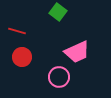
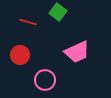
red line: moved 11 px right, 9 px up
red circle: moved 2 px left, 2 px up
pink circle: moved 14 px left, 3 px down
